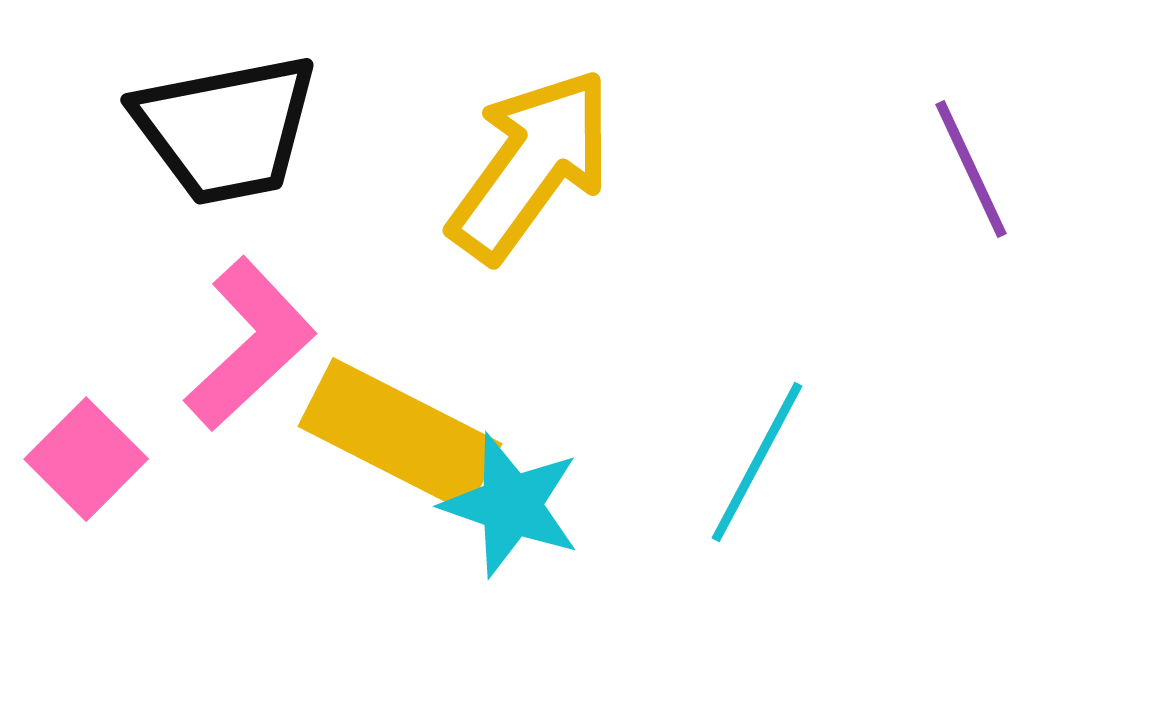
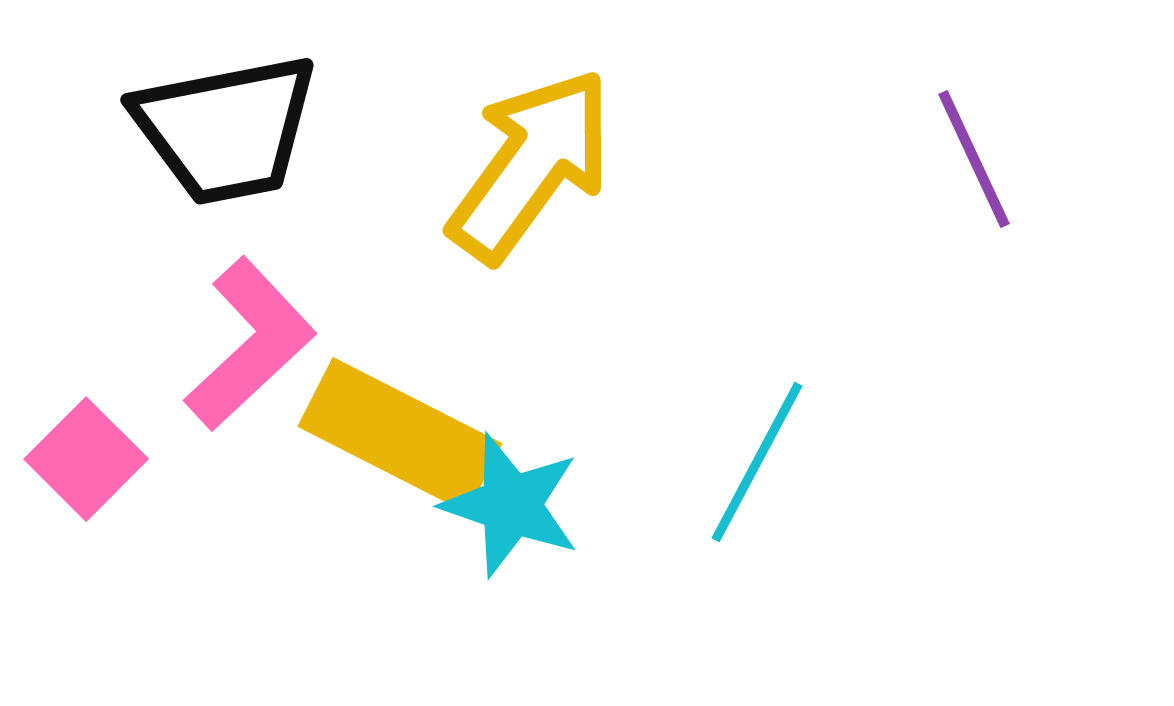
purple line: moved 3 px right, 10 px up
